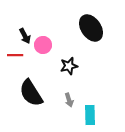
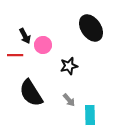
gray arrow: rotated 24 degrees counterclockwise
